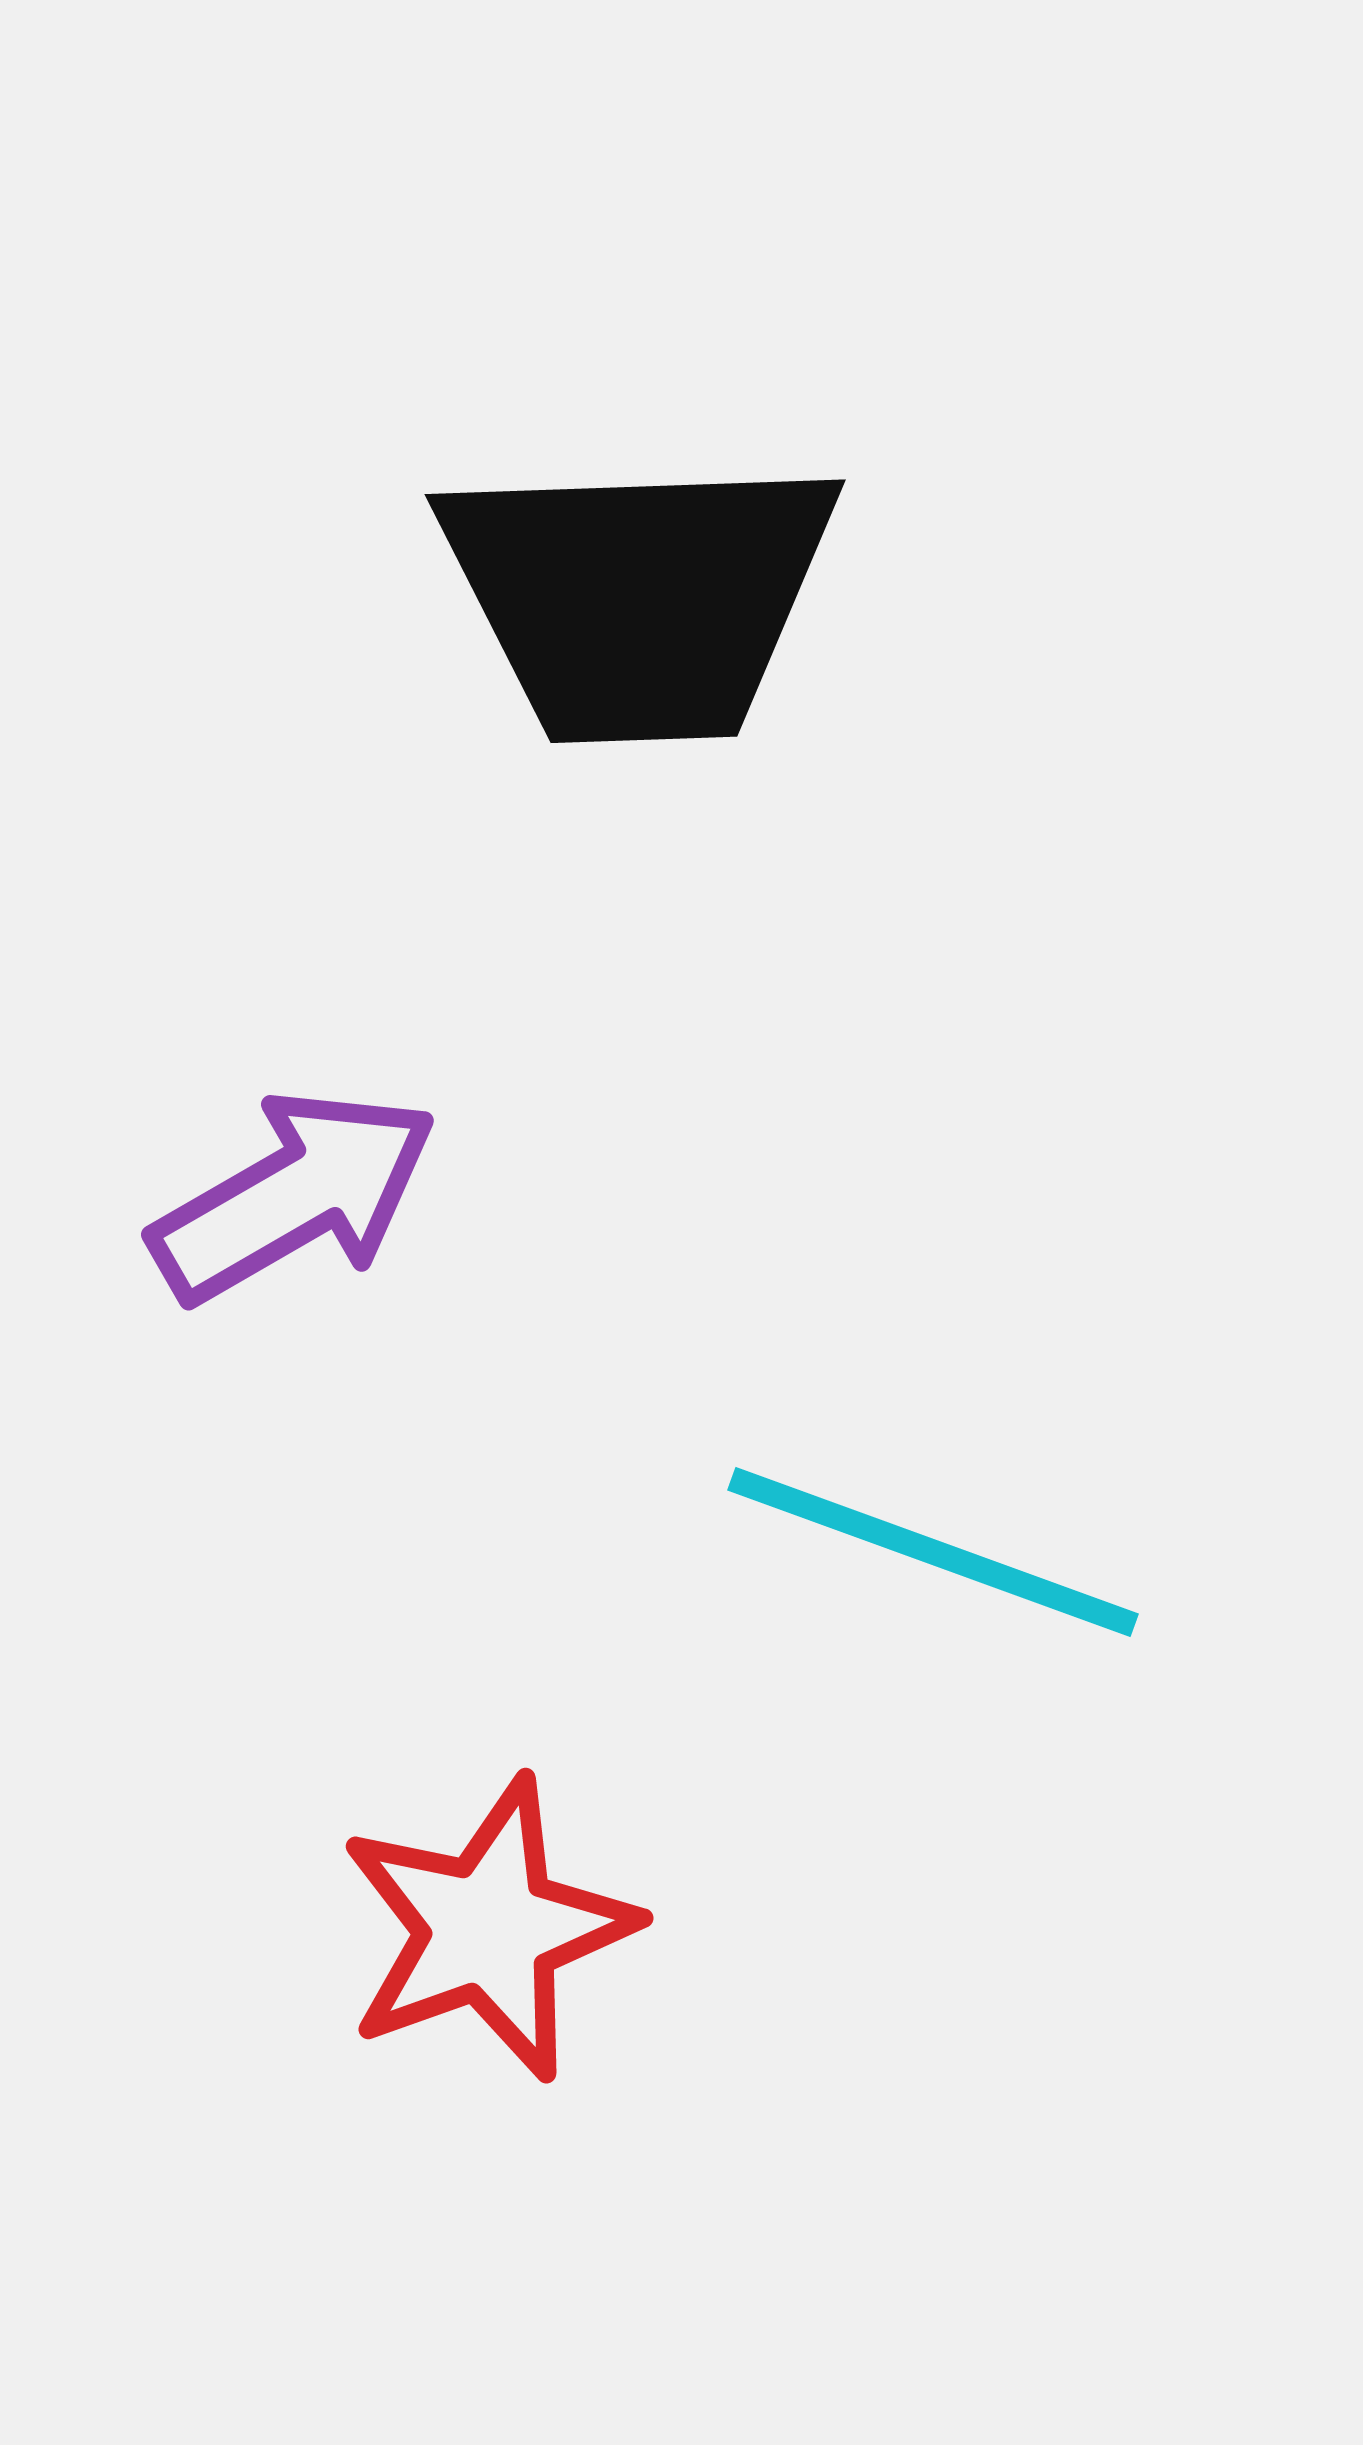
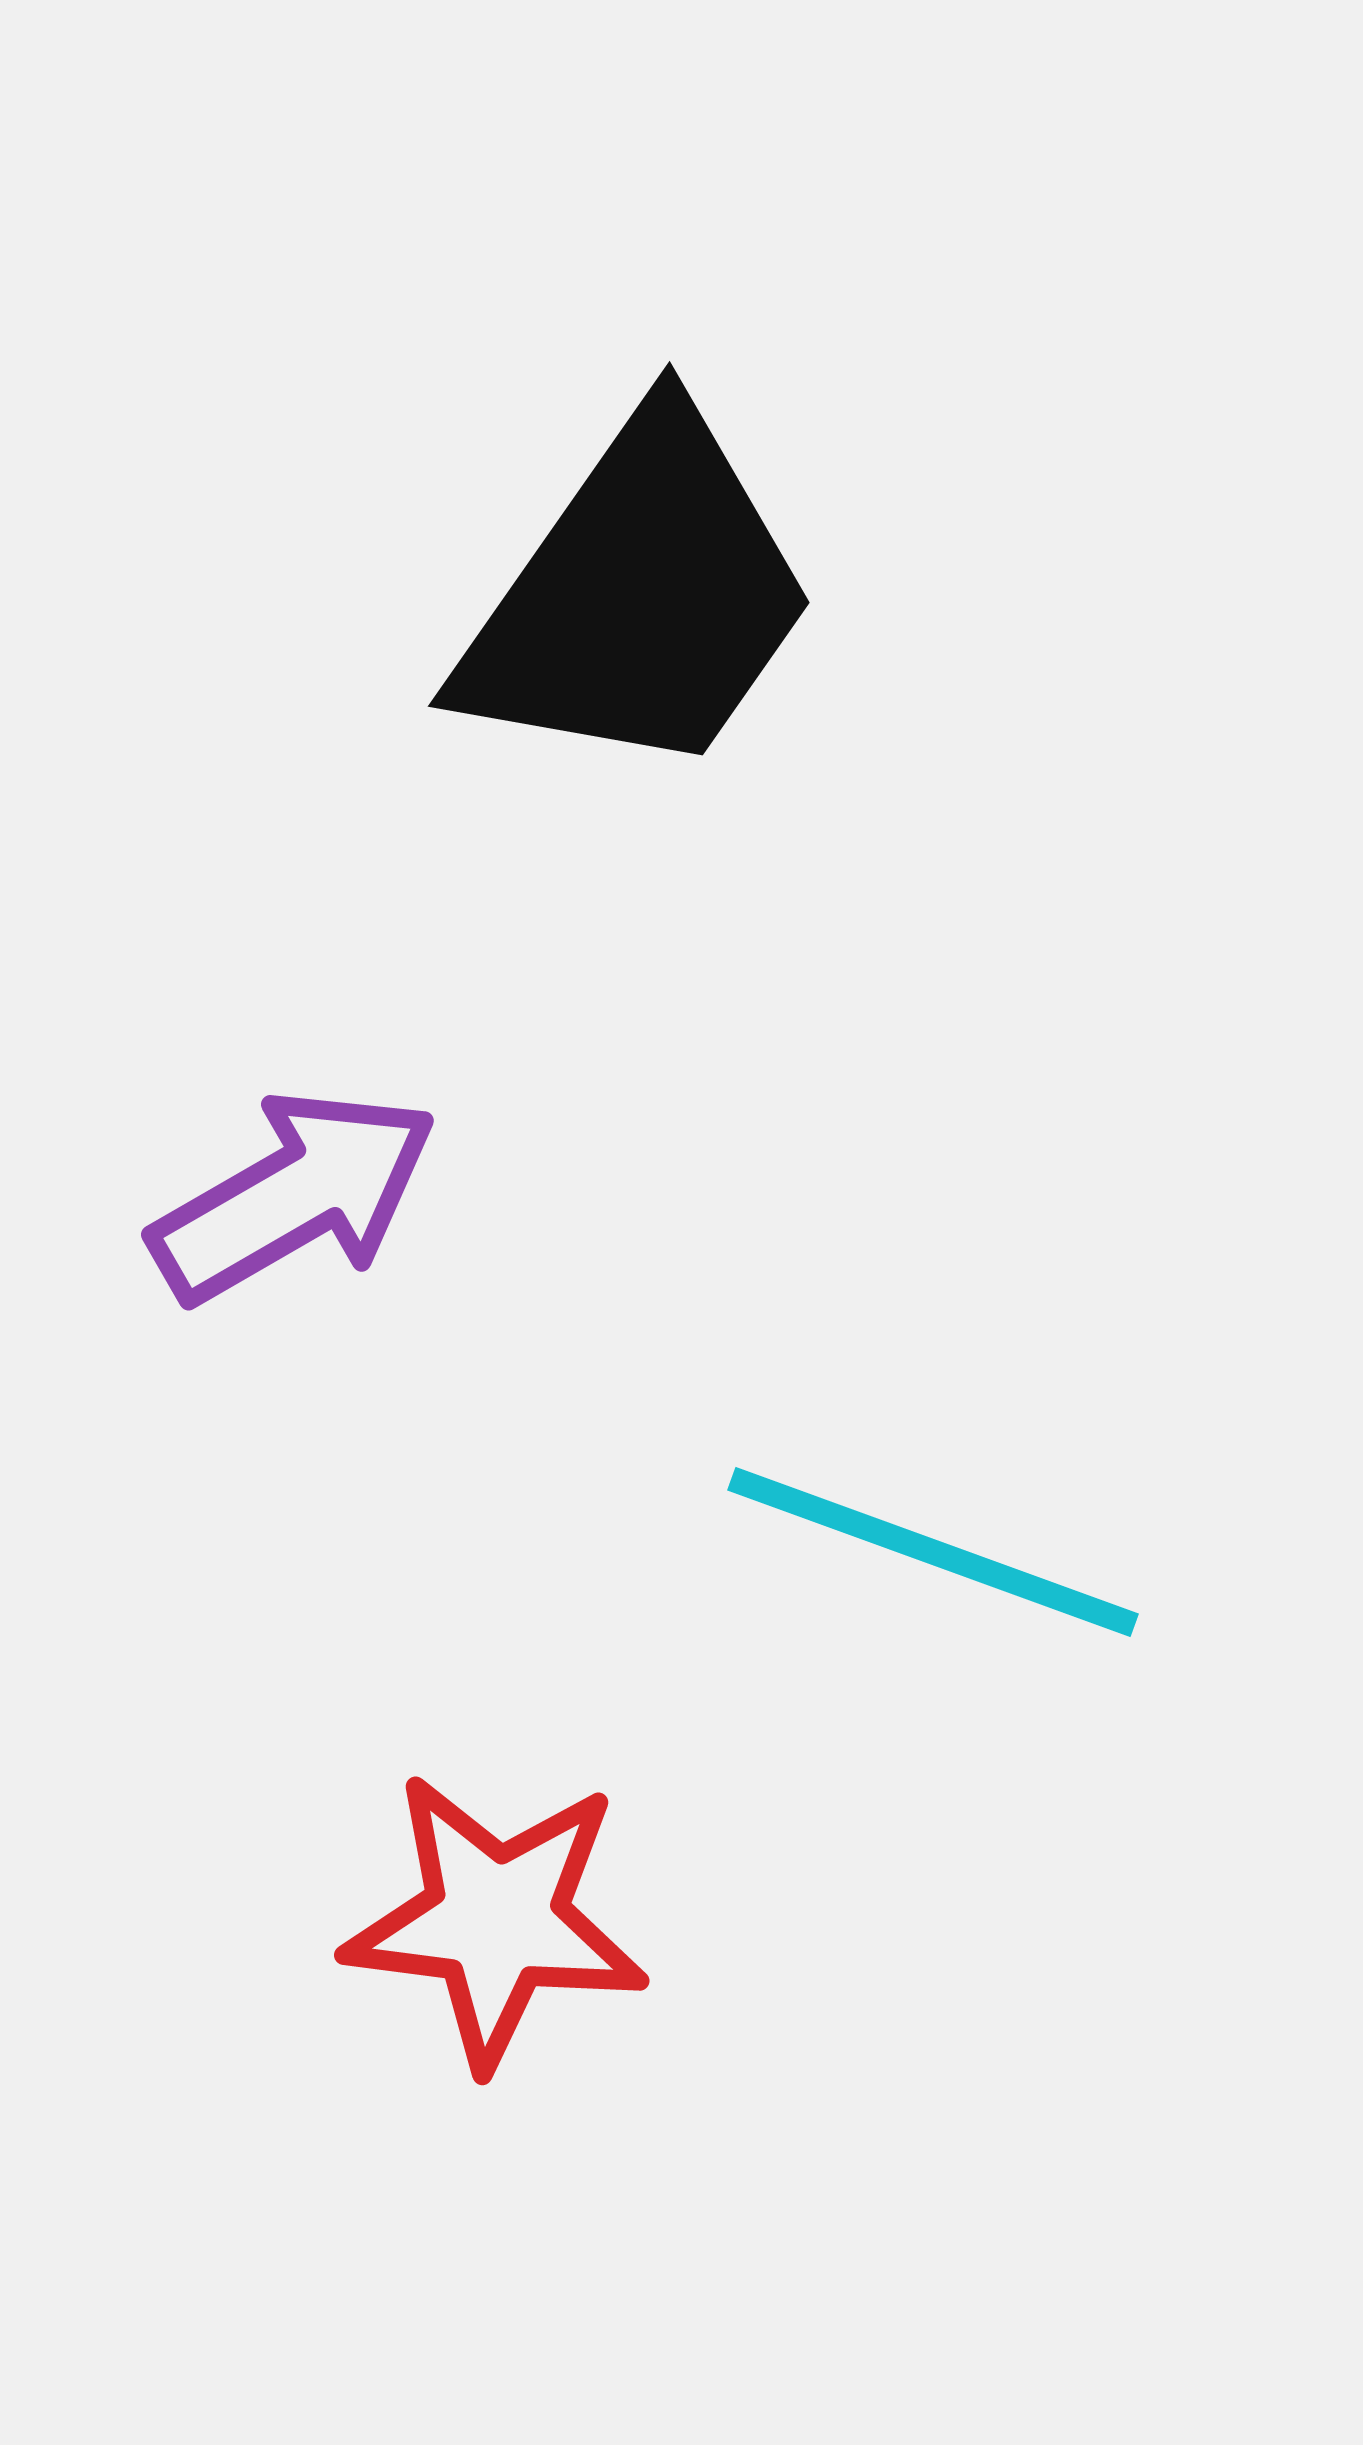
black trapezoid: rotated 53 degrees counterclockwise
red star: moved 8 px right, 9 px up; rotated 27 degrees clockwise
